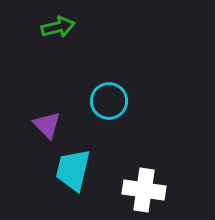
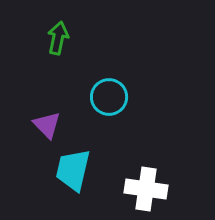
green arrow: moved 11 px down; rotated 64 degrees counterclockwise
cyan circle: moved 4 px up
white cross: moved 2 px right, 1 px up
